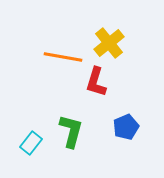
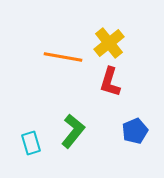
red L-shape: moved 14 px right
blue pentagon: moved 9 px right, 4 px down
green L-shape: moved 2 px right; rotated 24 degrees clockwise
cyan rectangle: rotated 55 degrees counterclockwise
